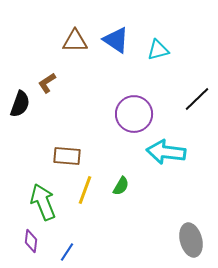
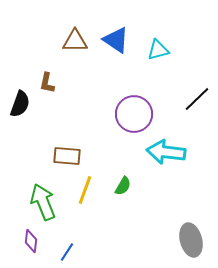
brown L-shape: rotated 45 degrees counterclockwise
green semicircle: moved 2 px right
